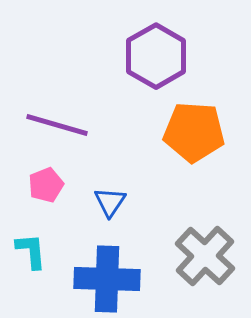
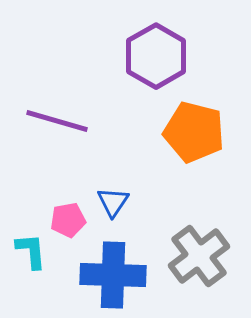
purple line: moved 4 px up
orange pentagon: rotated 10 degrees clockwise
pink pentagon: moved 22 px right, 35 px down; rotated 12 degrees clockwise
blue triangle: moved 3 px right
gray cross: moved 6 px left; rotated 10 degrees clockwise
blue cross: moved 6 px right, 4 px up
